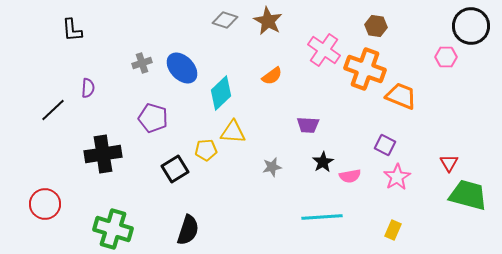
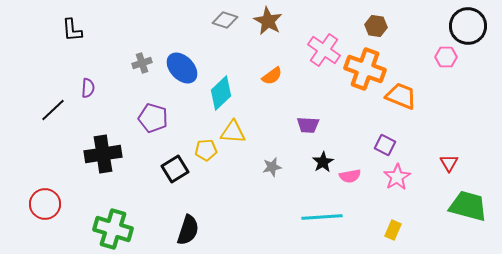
black circle: moved 3 px left
green trapezoid: moved 11 px down
